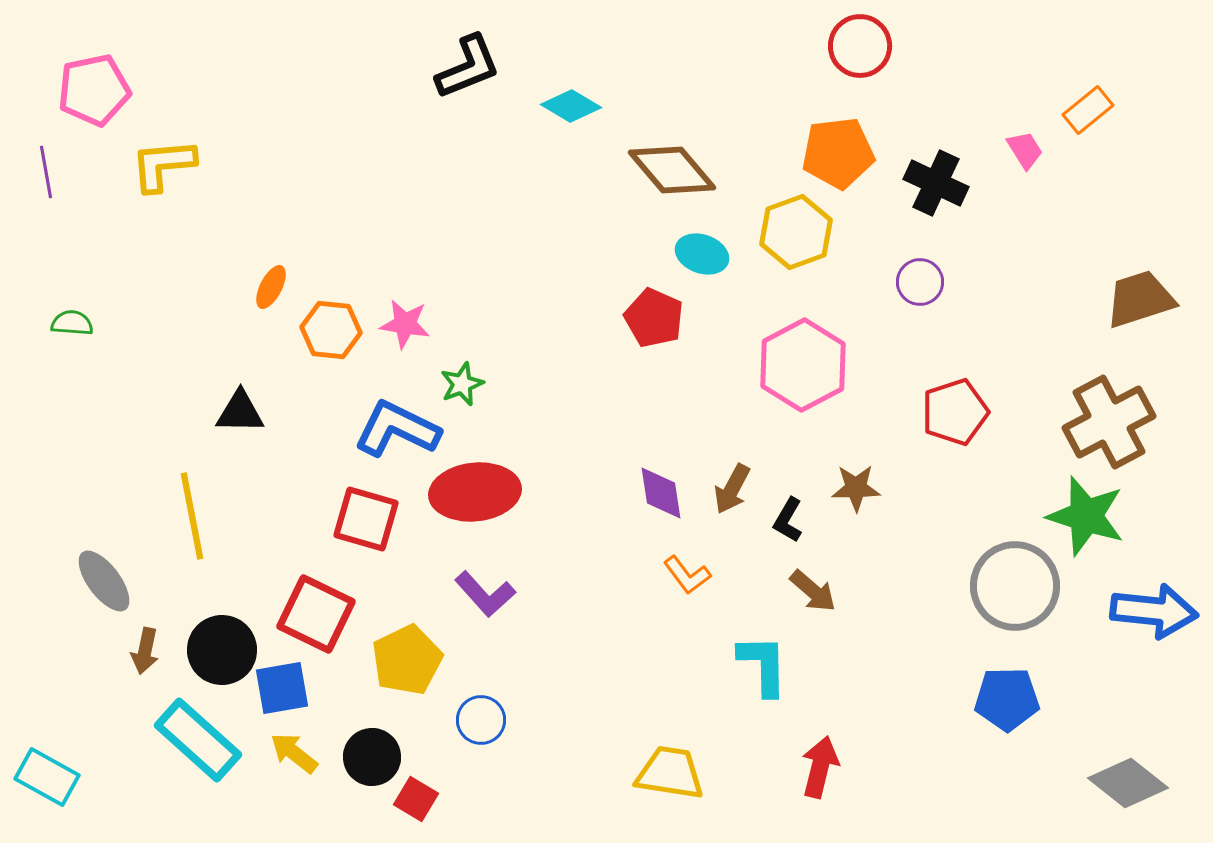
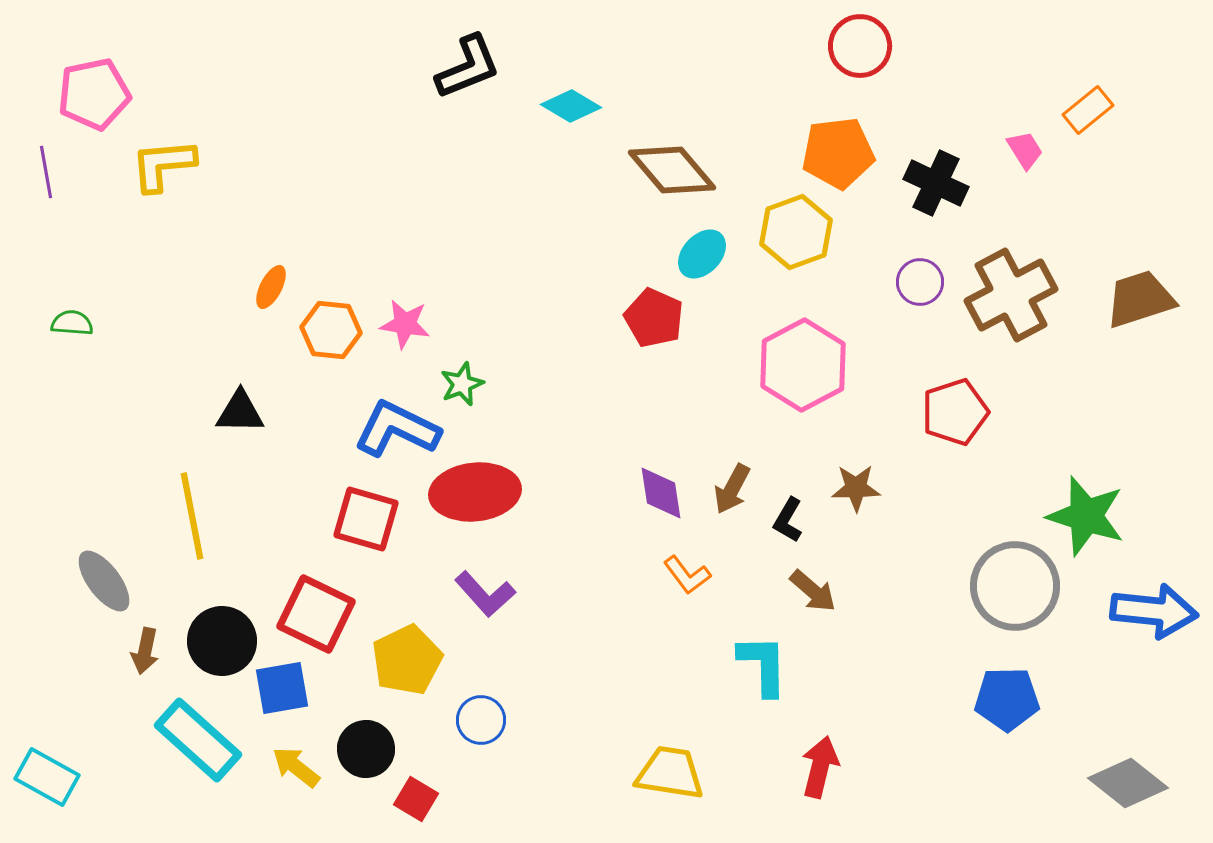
pink pentagon at (94, 90): moved 4 px down
cyan ellipse at (702, 254): rotated 66 degrees counterclockwise
brown cross at (1109, 422): moved 98 px left, 127 px up
black circle at (222, 650): moved 9 px up
yellow arrow at (294, 753): moved 2 px right, 14 px down
black circle at (372, 757): moved 6 px left, 8 px up
